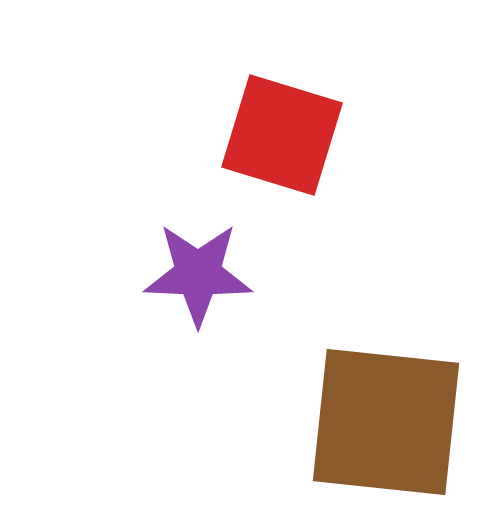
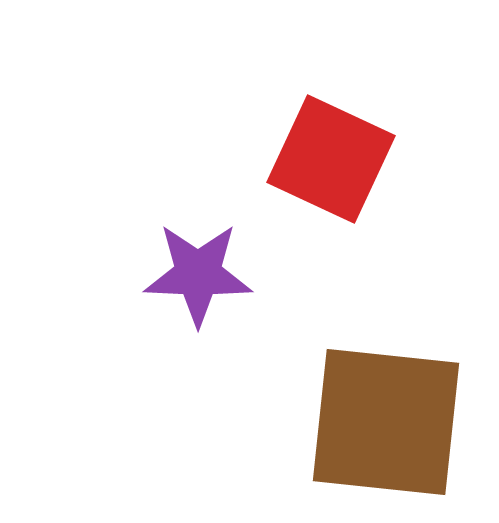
red square: moved 49 px right, 24 px down; rotated 8 degrees clockwise
